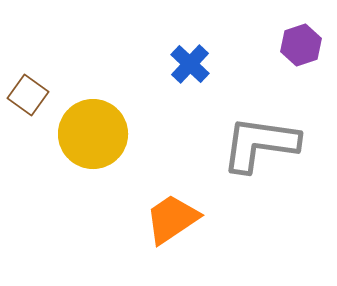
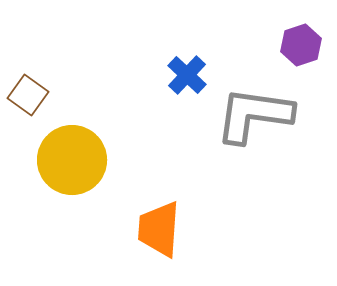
blue cross: moved 3 px left, 11 px down
yellow circle: moved 21 px left, 26 px down
gray L-shape: moved 6 px left, 29 px up
orange trapezoid: moved 13 px left, 10 px down; rotated 52 degrees counterclockwise
